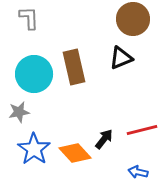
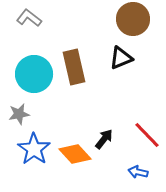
gray L-shape: rotated 50 degrees counterclockwise
gray star: moved 2 px down
red line: moved 5 px right, 5 px down; rotated 60 degrees clockwise
orange diamond: moved 1 px down
